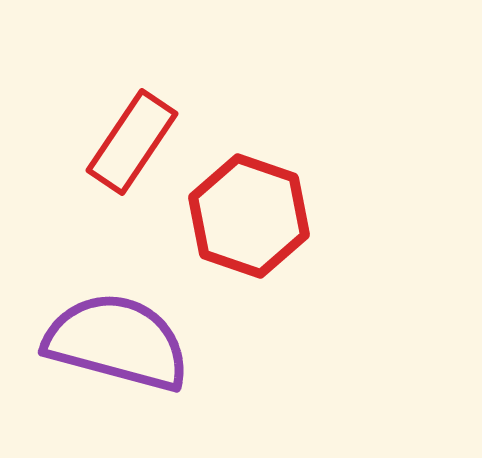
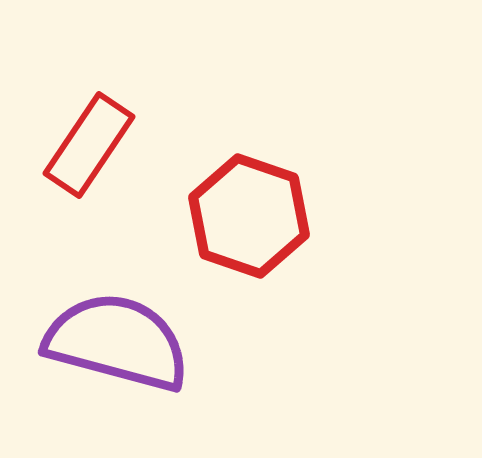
red rectangle: moved 43 px left, 3 px down
